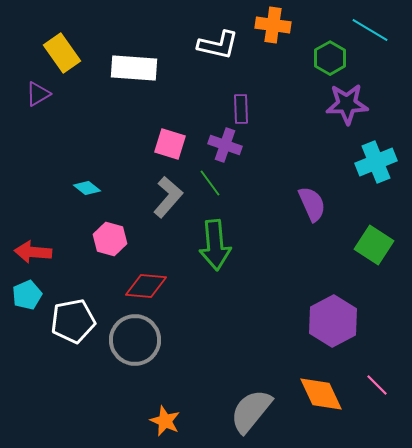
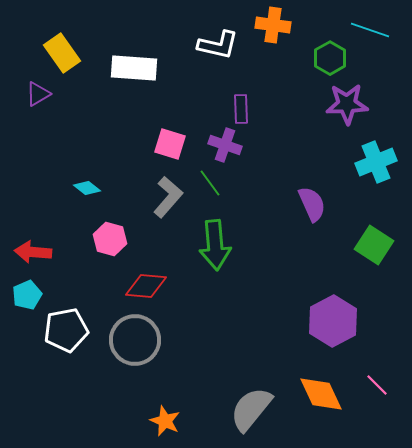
cyan line: rotated 12 degrees counterclockwise
white pentagon: moved 7 px left, 9 px down
gray semicircle: moved 2 px up
